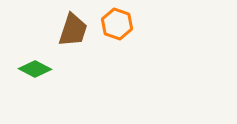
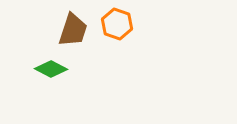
green diamond: moved 16 px right
